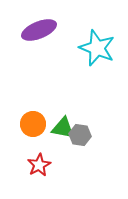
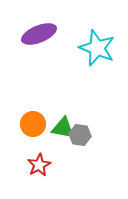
purple ellipse: moved 4 px down
